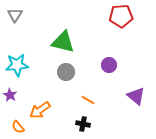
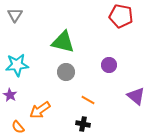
red pentagon: rotated 15 degrees clockwise
